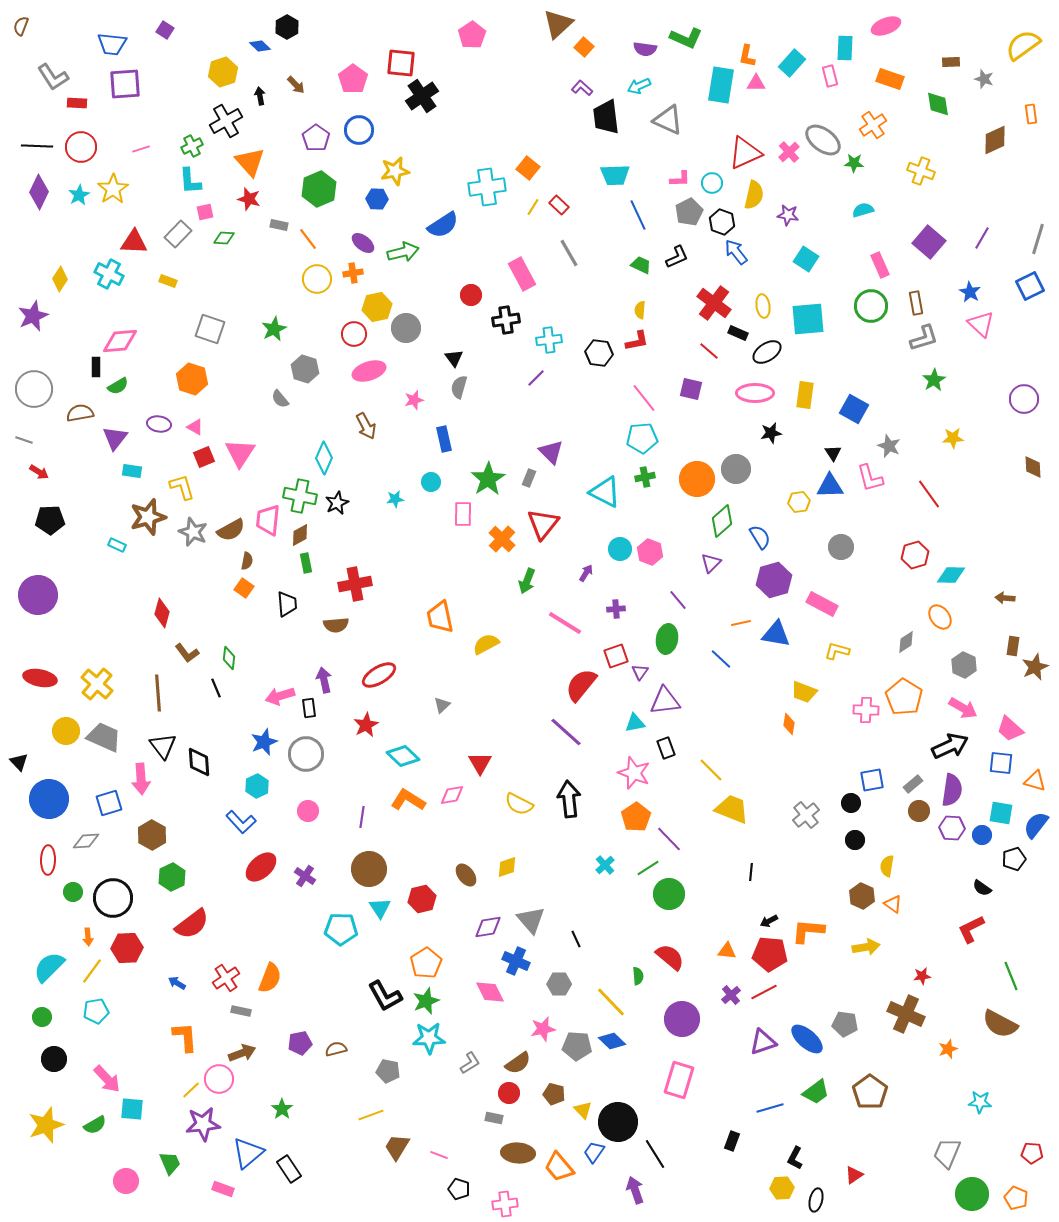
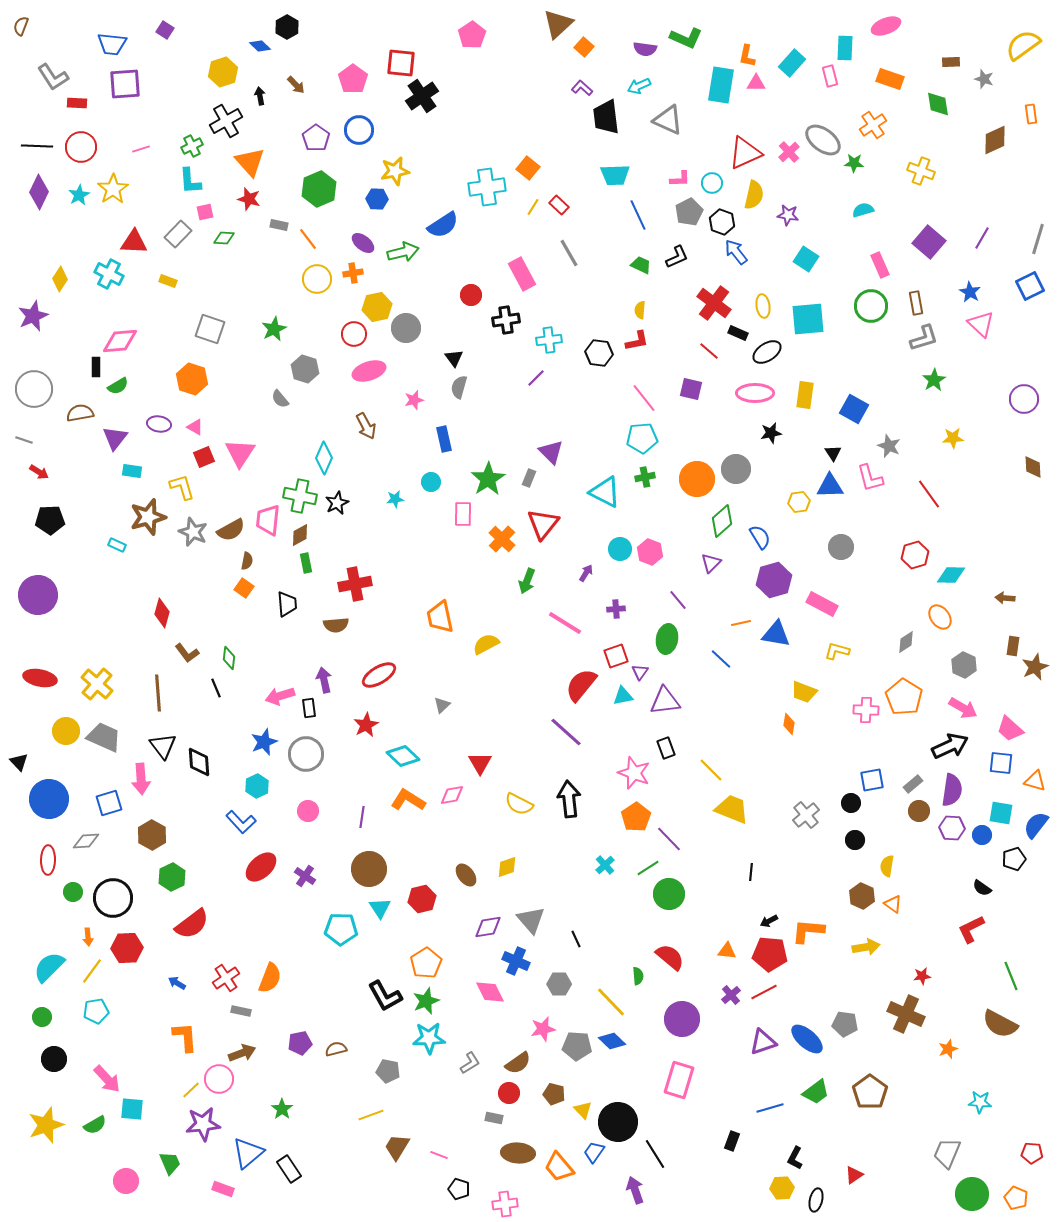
cyan triangle at (635, 723): moved 12 px left, 27 px up
